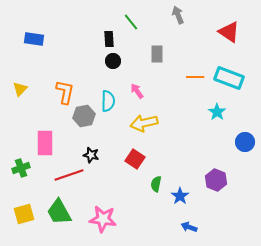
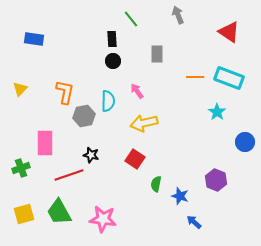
green line: moved 3 px up
black rectangle: moved 3 px right
blue star: rotated 18 degrees counterclockwise
blue arrow: moved 5 px right, 5 px up; rotated 21 degrees clockwise
